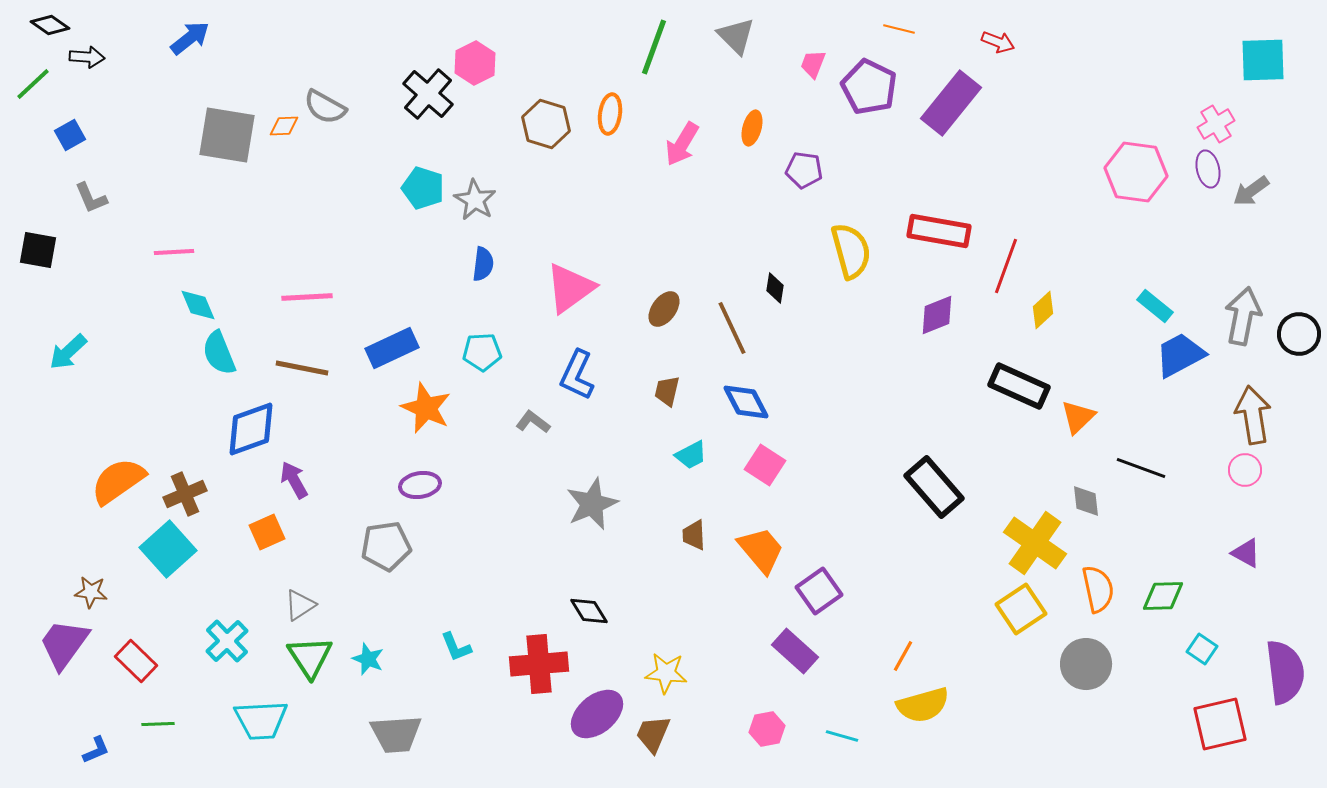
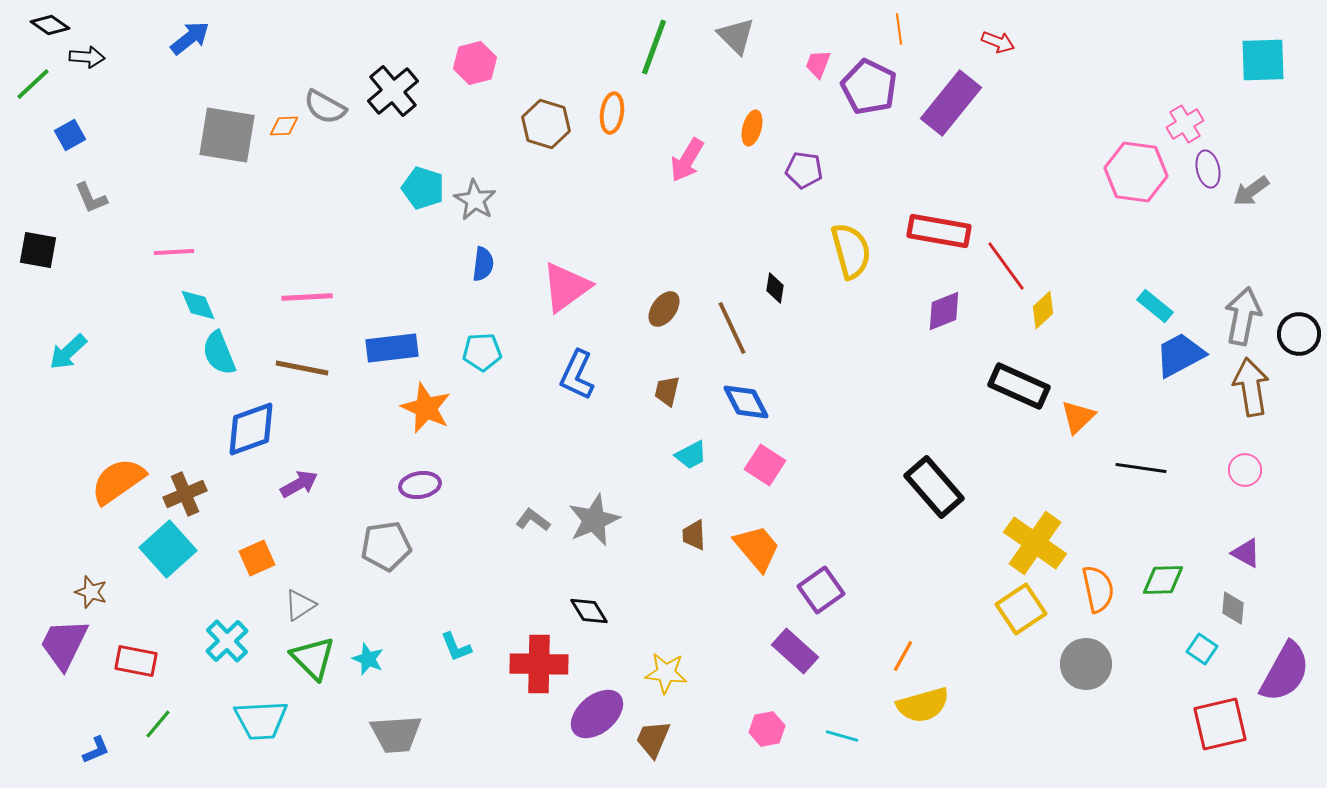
orange line at (899, 29): rotated 68 degrees clockwise
pink hexagon at (475, 63): rotated 12 degrees clockwise
pink trapezoid at (813, 64): moved 5 px right
black cross at (428, 94): moved 35 px left, 3 px up; rotated 9 degrees clockwise
orange ellipse at (610, 114): moved 2 px right, 1 px up
pink cross at (1216, 124): moved 31 px left
pink arrow at (682, 144): moved 5 px right, 16 px down
red line at (1006, 266): rotated 56 degrees counterclockwise
pink triangle at (570, 288): moved 4 px left, 1 px up
purple diamond at (937, 315): moved 7 px right, 4 px up
blue rectangle at (392, 348): rotated 18 degrees clockwise
brown arrow at (1253, 415): moved 2 px left, 28 px up
gray L-shape at (533, 422): moved 98 px down
black line at (1141, 468): rotated 12 degrees counterclockwise
purple arrow at (294, 480): moved 5 px right, 4 px down; rotated 90 degrees clockwise
gray diamond at (1086, 501): moved 147 px right, 107 px down; rotated 12 degrees clockwise
gray star at (592, 504): moved 2 px right, 16 px down
orange square at (267, 532): moved 10 px left, 26 px down
orange trapezoid at (761, 550): moved 4 px left, 2 px up
purple square at (819, 591): moved 2 px right, 1 px up
brown star at (91, 592): rotated 12 degrees clockwise
green diamond at (1163, 596): moved 16 px up
purple trapezoid at (64, 644): rotated 10 degrees counterclockwise
green triangle at (310, 657): moved 3 px right, 1 px down; rotated 12 degrees counterclockwise
red rectangle at (136, 661): rotated 33 degrees counterclockwise
red cross at (539, 664): rotated 6 degrees clockwise
purple semicircle at (1285, 672): rotated 36 degrees clockwise
green line at (158, 724): rotated 48 degrees counterclockwise
brown trapezoid at (653, 734): moved 5 px down
